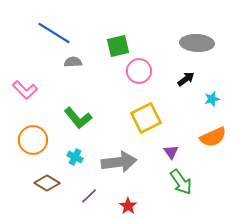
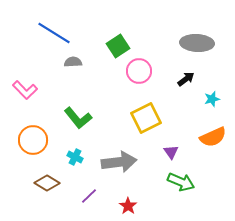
green square: rotated 20 degrees counterclockwise
green arrow: rotated 32 degrees counterclockwise
